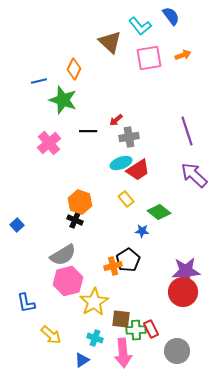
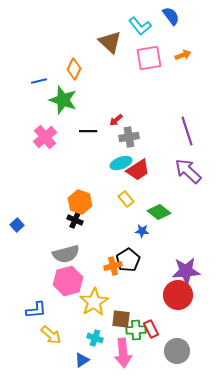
pink cross: moved 4 px left, 6 px up
purple arrow: moved 6 px left, 4 px up
gray semicircle: moved 3 px right, 1 px up; rotated 16 degrees clockwise
red circle: moved 5 px left, 3 px down
blue L-shape: moved 10 px right, 7 px down; rotated 85 degrees counterclockwise
